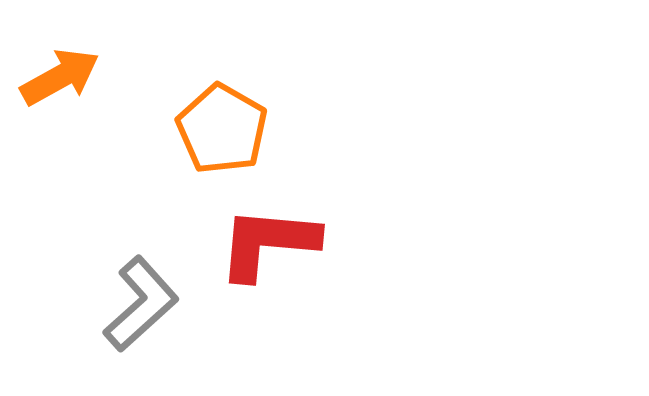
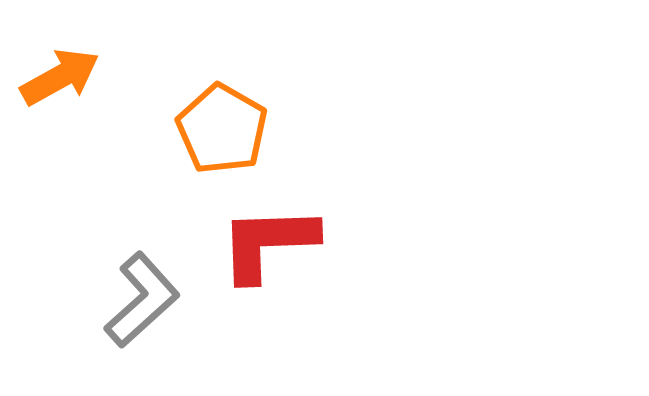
red L-shape: rotated 7 degrees counterclockwise
gray L-shape: moved 1 px right, 4 px up
